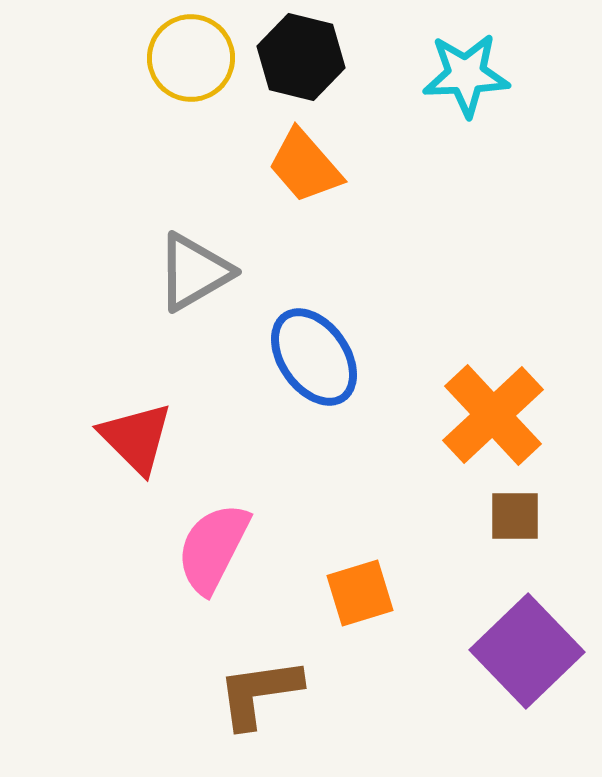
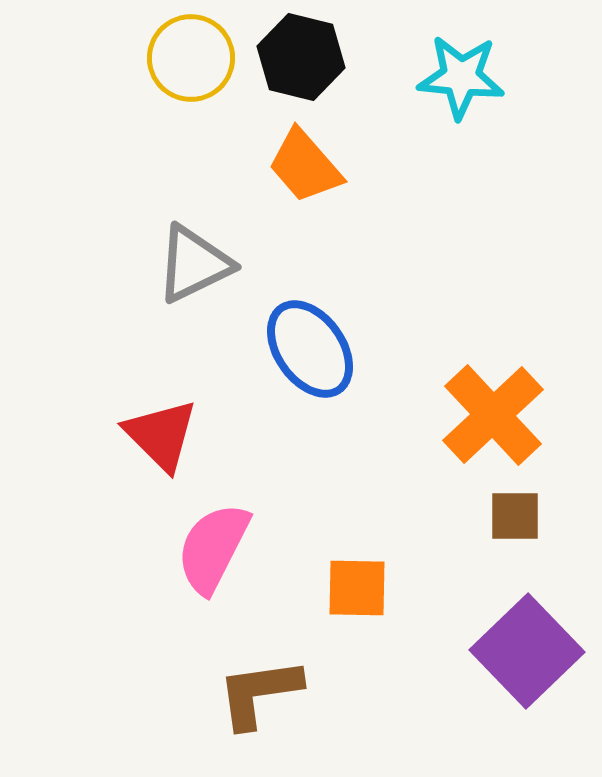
cyan star: moved 5 px left, 2 px down; rotated 8 degrees clockwise
gray triangle: moved 8 px up; rotated 4 degrees clockwise
blue ellipse: moved 4 px left, 8 px up
red triangle: moved 25 px right, 3 px up
orange square: moved 3 px left, 5 px up; rotated 18 degrees clockwise
